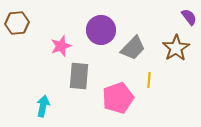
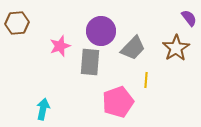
purple semicircle: moved 1 px down
purple circle: moved 1 px down
pink star: moved 1 px left
gray rectangle: moved 11 px right, 14 px up
yellow line: moved 3 px left
pink pentagon: moved 4 px down
cyan arrow: moved 3 px down
